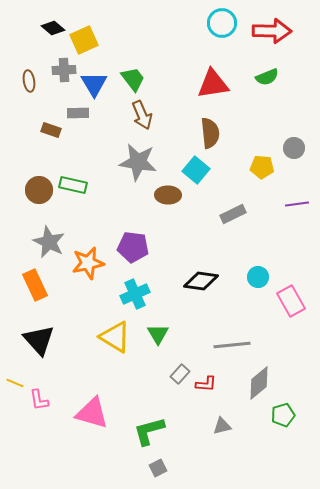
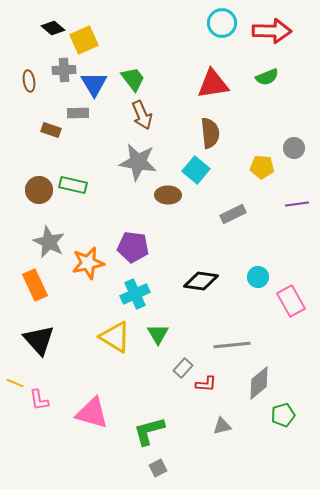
gray rectangle at (180, 374): moved 3 px right, 6 px up
